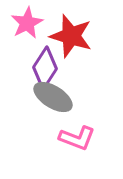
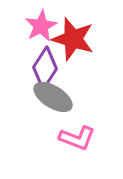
pink star: moved 14 px right, 3 px down
red star: moved 2 px right, 3 px down
